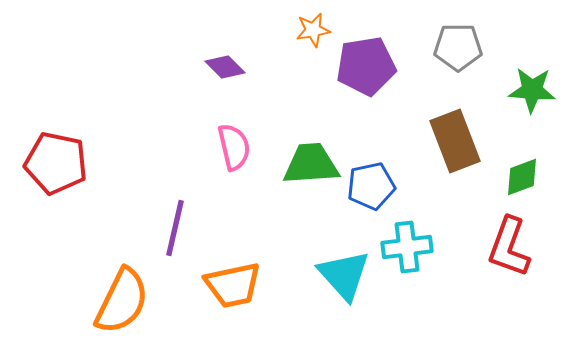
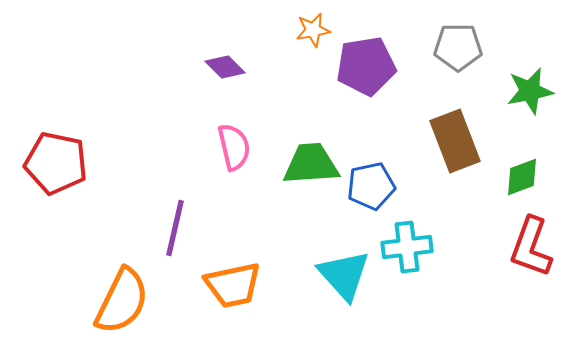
green star: moved 2 px left, 1 px down; rotated 15 degrees counterclockwise
red L-shape: moved 22 px right
